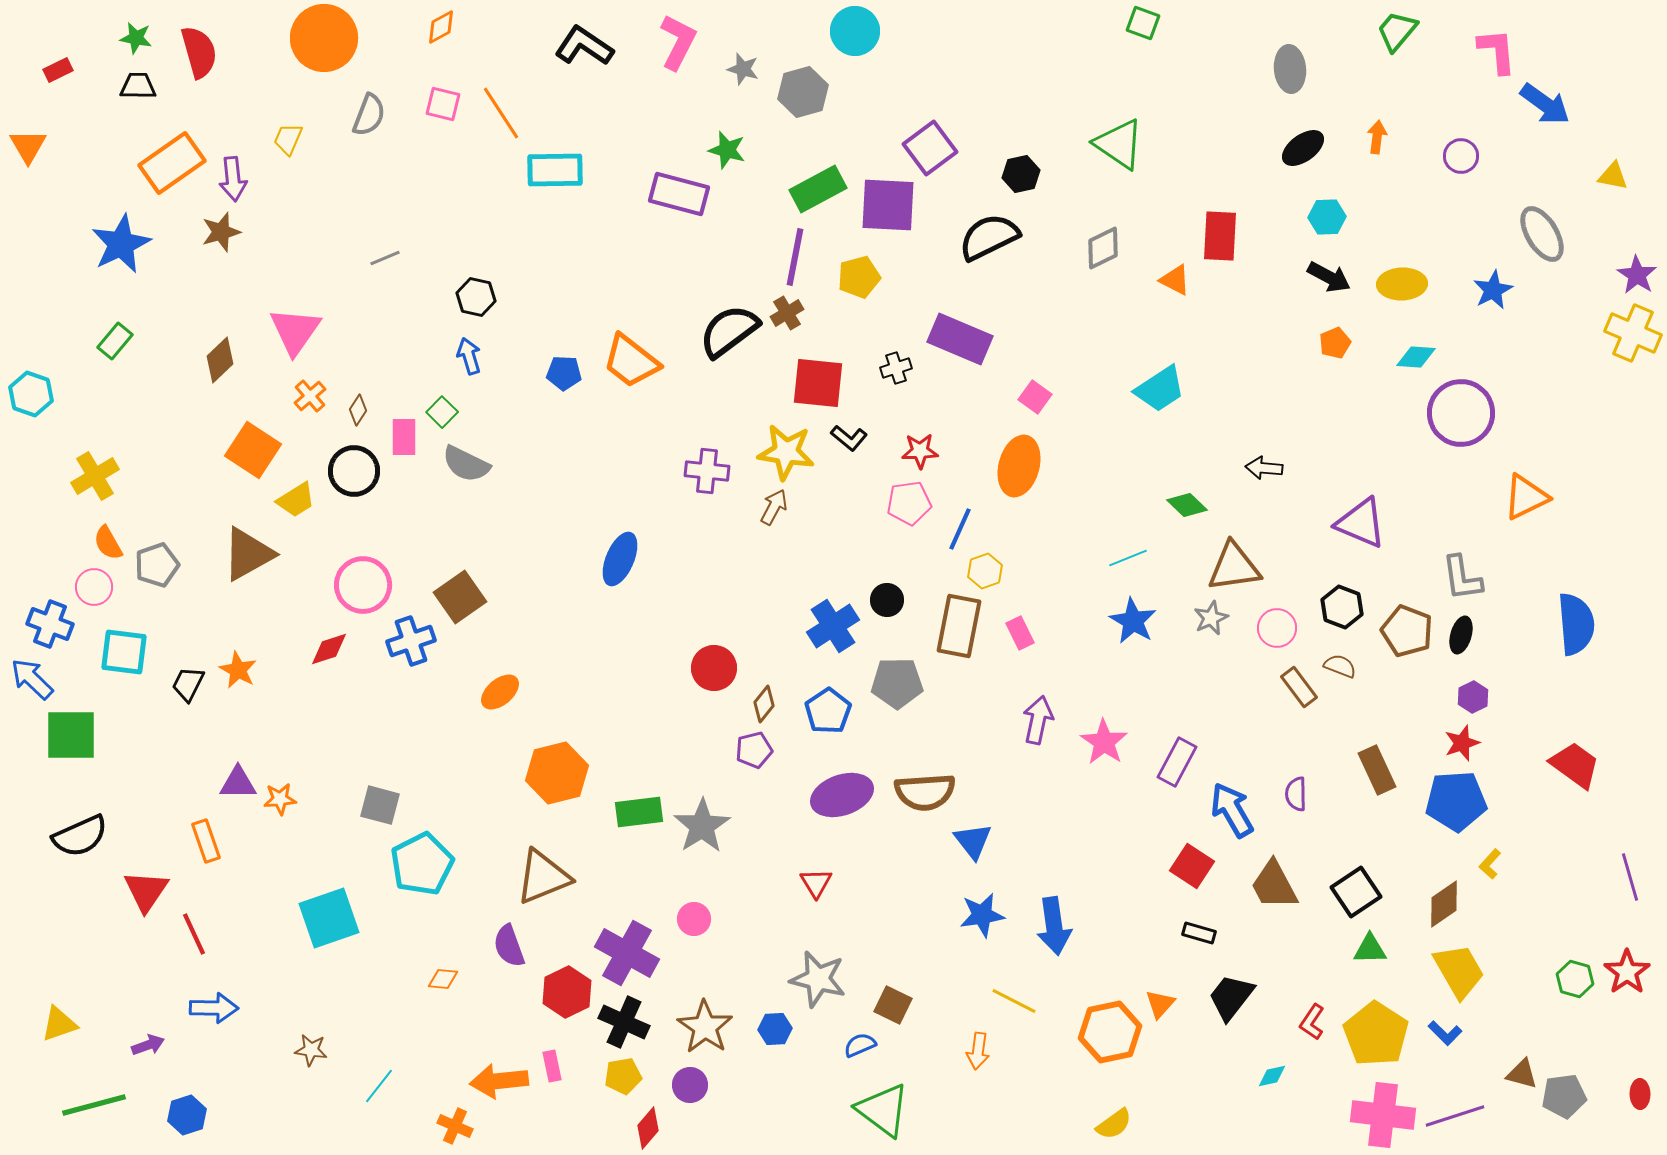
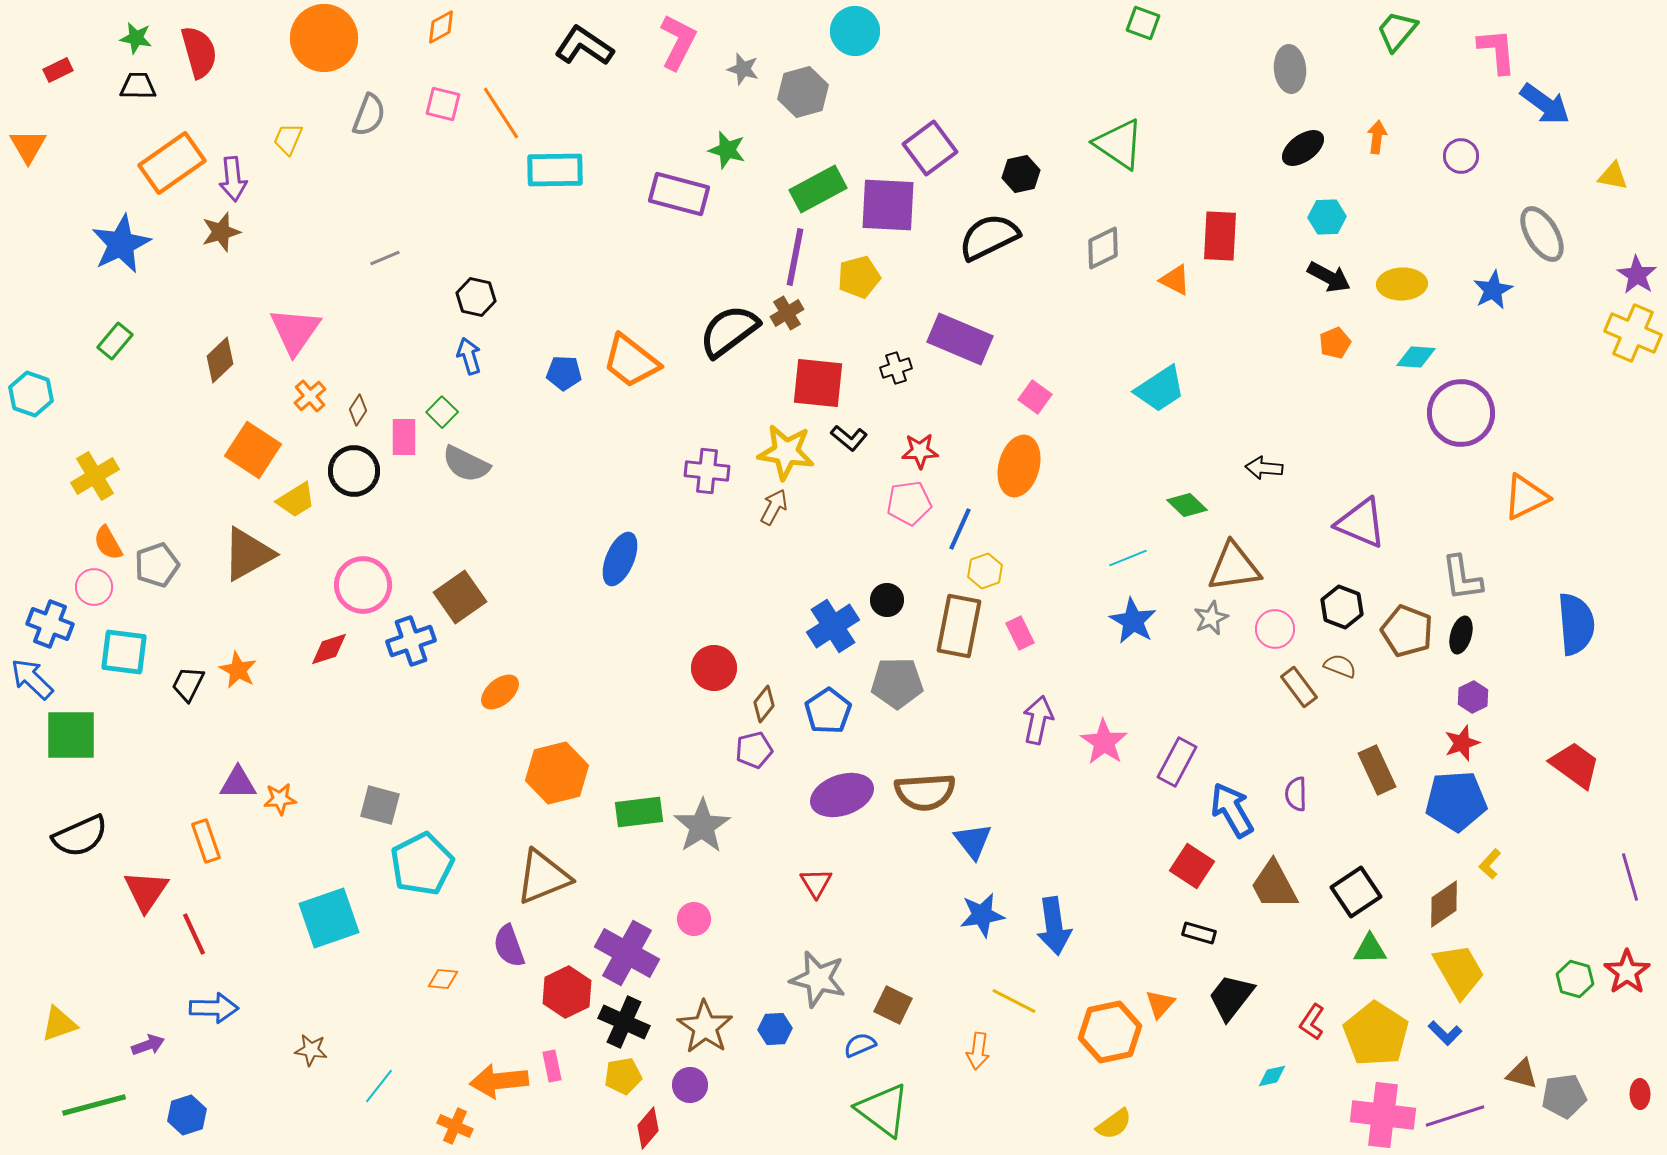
pink circle at (1277, 628): moved 2 px left, 1 px down
